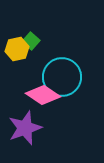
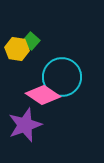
yellow hexagon: rotated 20 degrees clockwise
purple star: moved 3 px up
